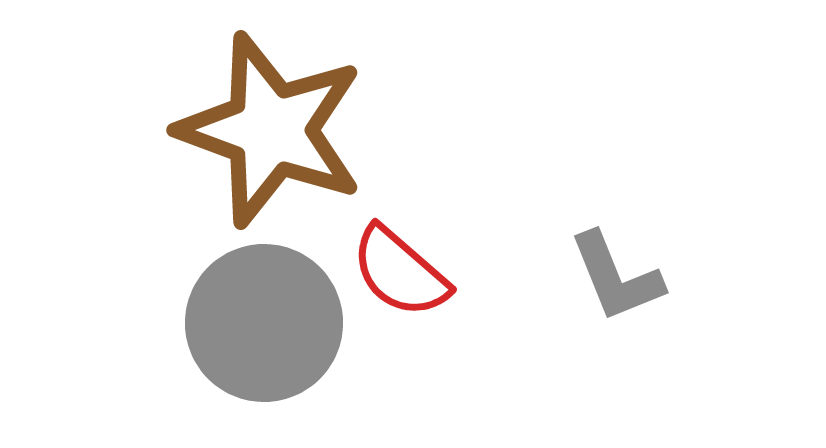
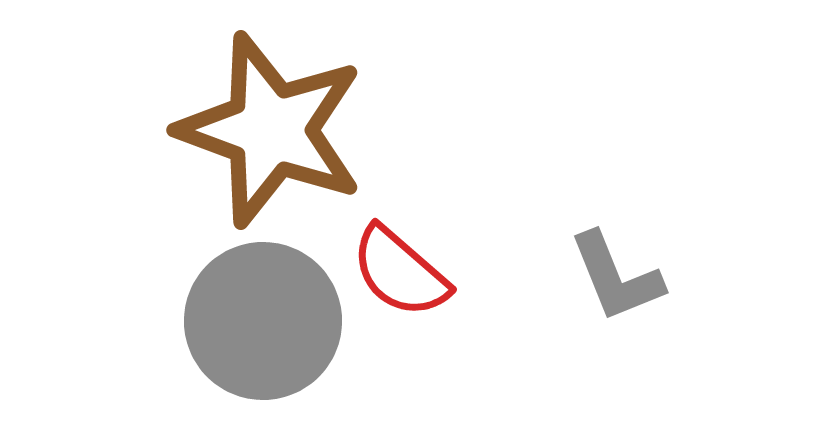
gray circle: moved 1 px left, 2 px up
